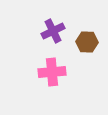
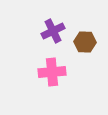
brown hexagon: moved 2 px left
